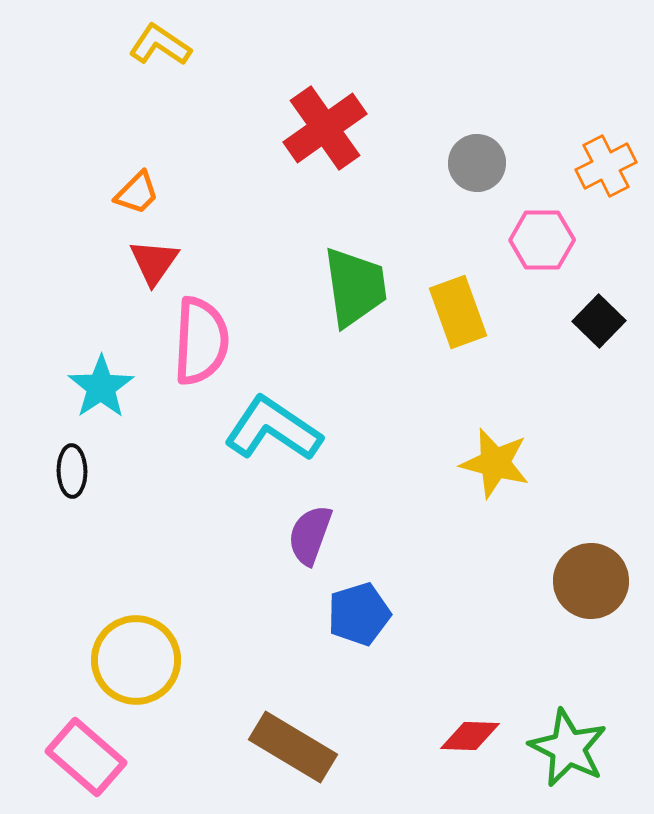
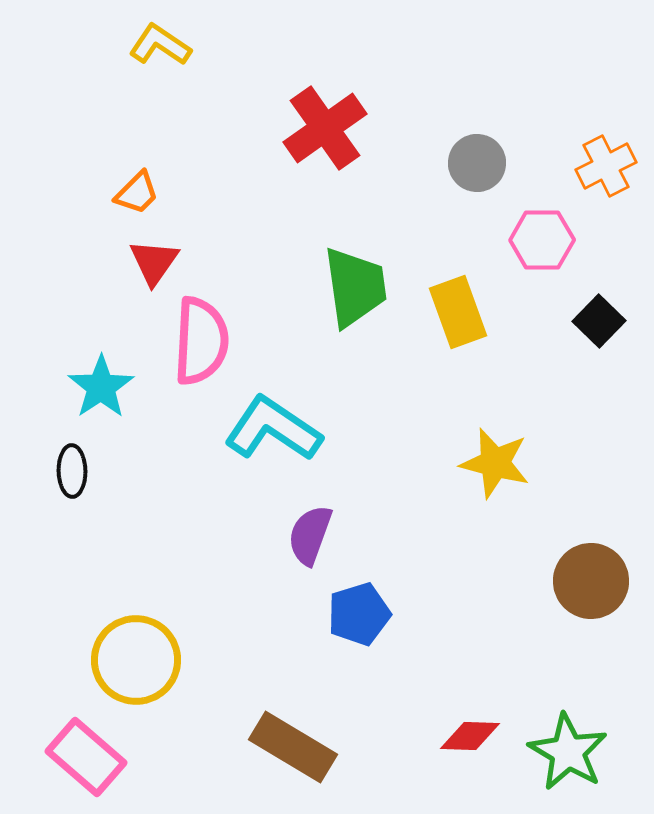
green star: moved 4 px down; rotated 4 degrees clockwise
